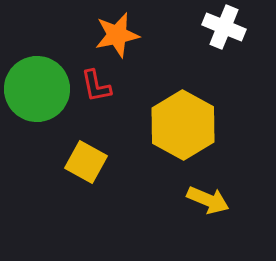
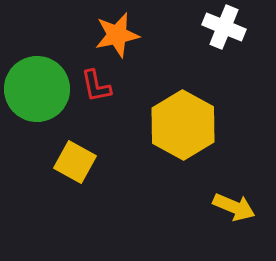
yellow square: moved 11 px left
yellow arrow: moved 26 px right, 7 px down
